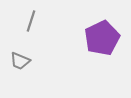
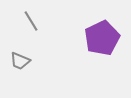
gray line: rotated 50 degrees counterclockwise
